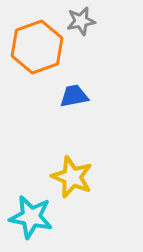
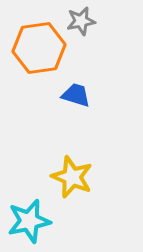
orange hexagon: moved 2 px right, 1 px down; rotated 12 degrees clockwise
blue trapezoid: moved 2 px right, 1 px up; rotated 28 degrees clockwise
cyan star: moved 2 px left, 4 px down; rotated 24 degrees counterclockwise
